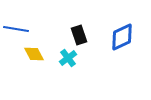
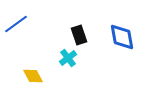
blue line: moved 5 px up; rotated 45 degrees counterclockwise
blue diamond: rotated 76 degrees counterclockwise
yellow diamond: moved 1 px left, 22 px down
